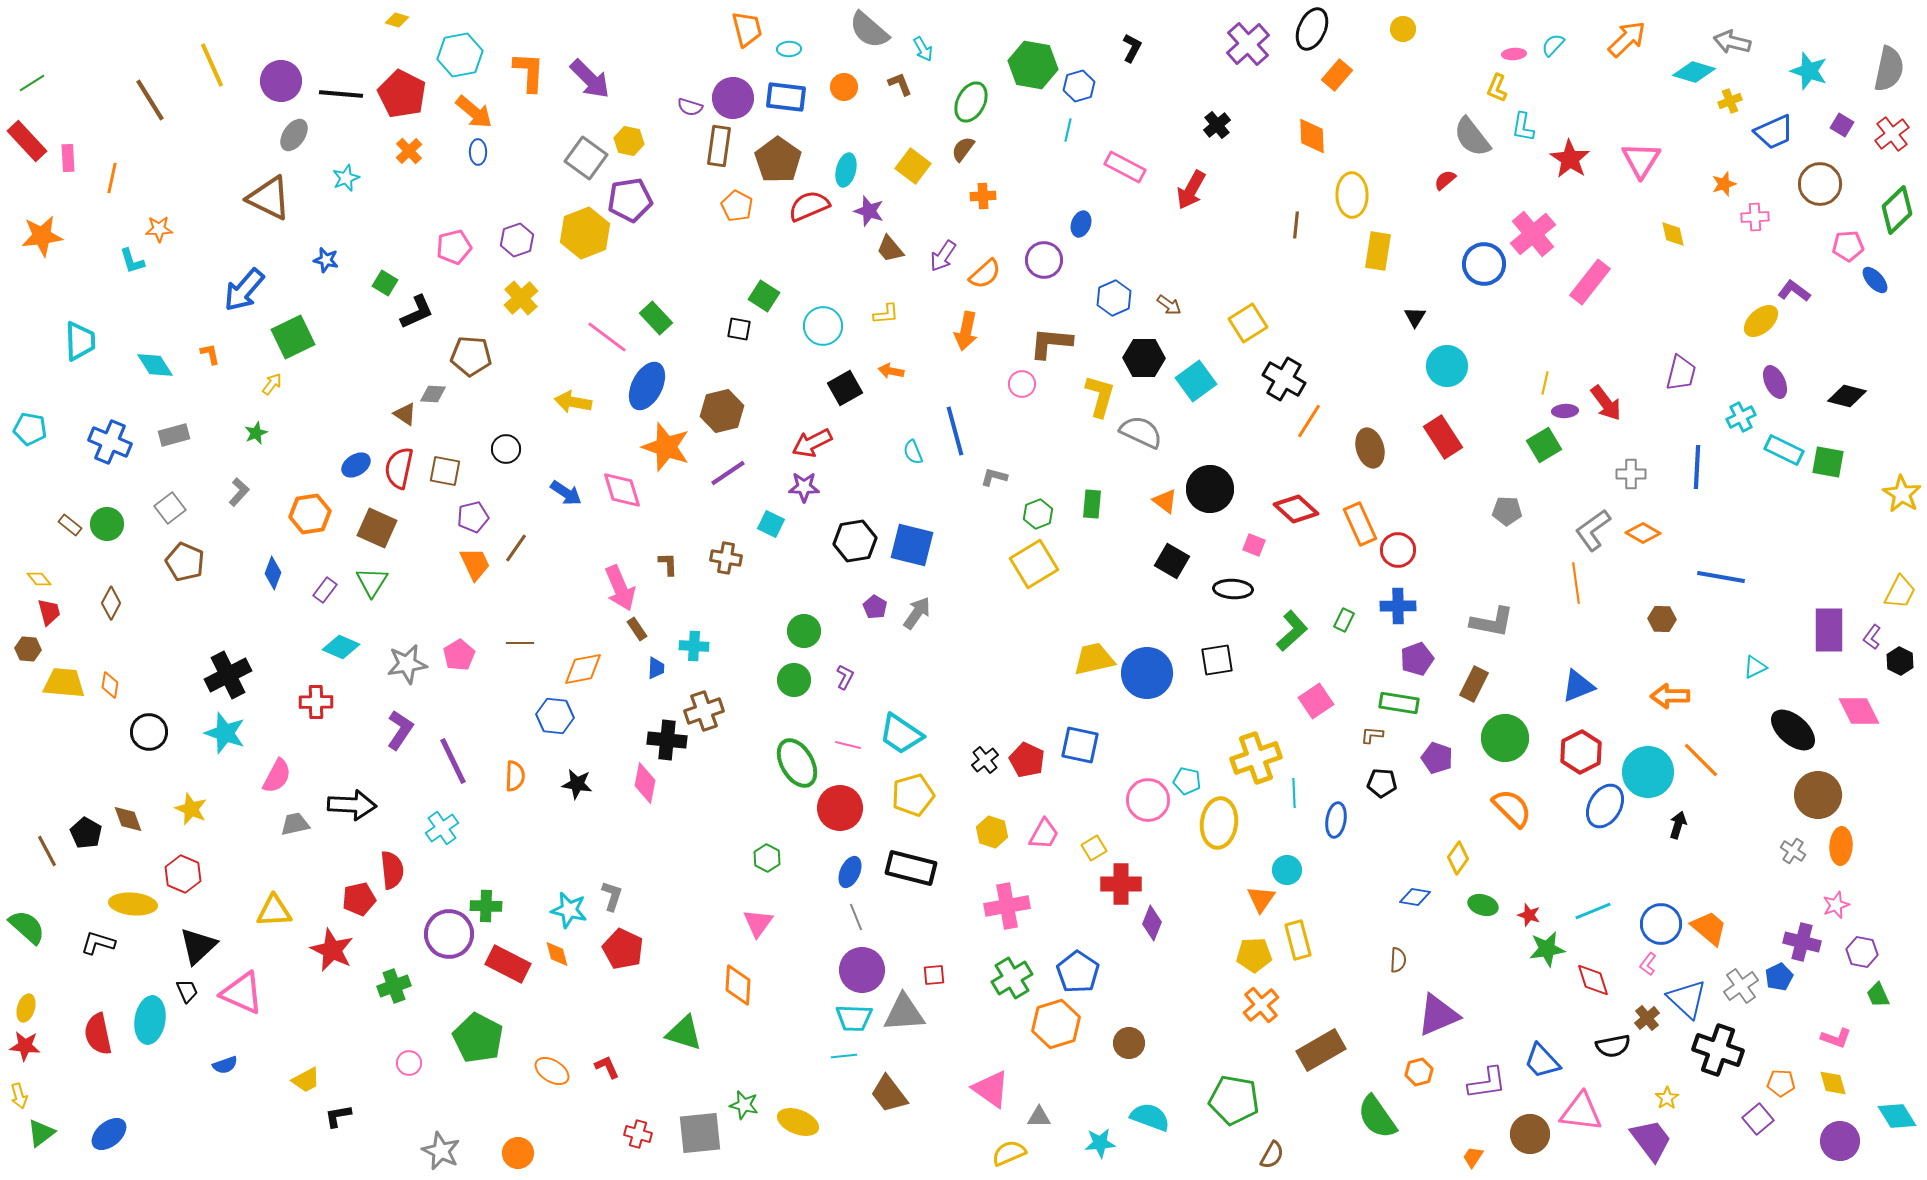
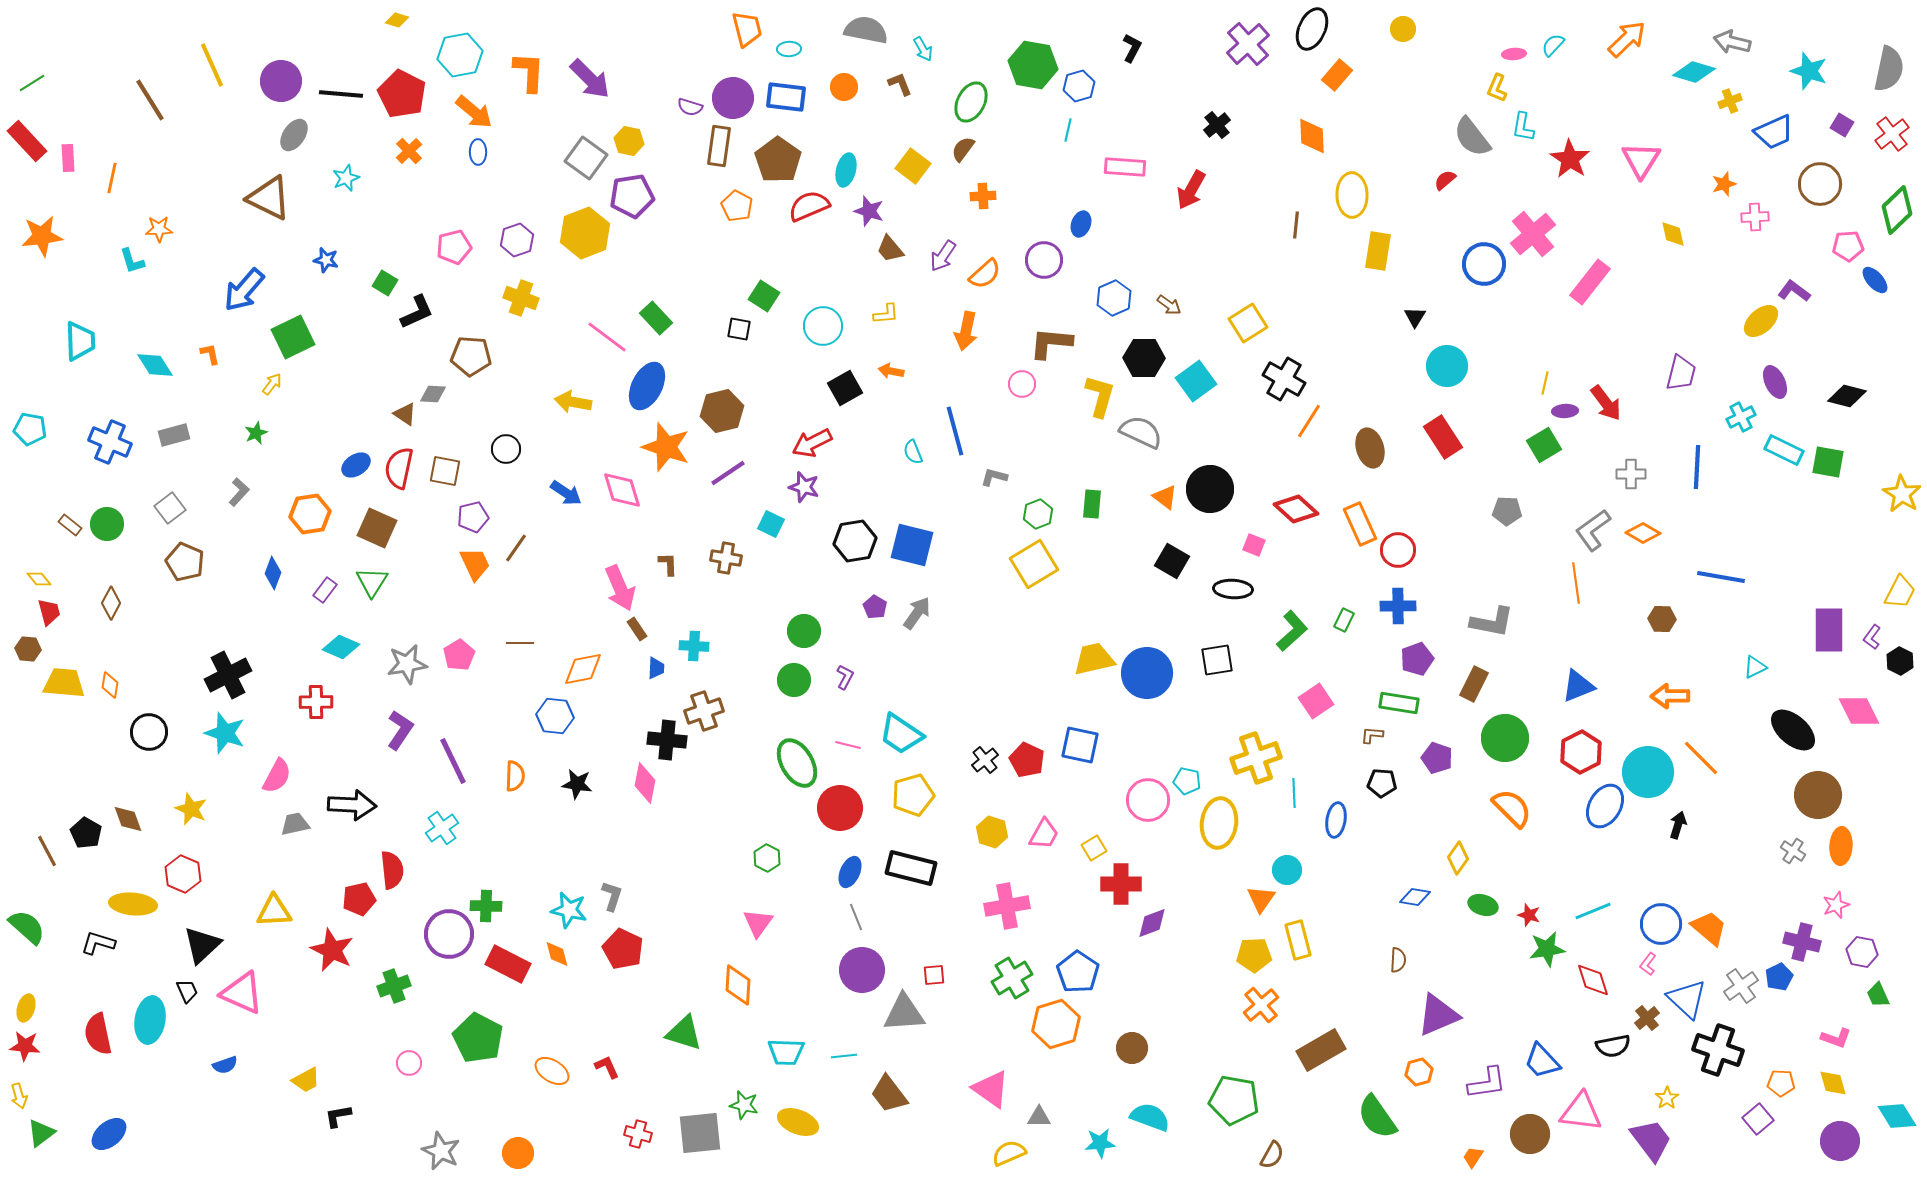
gray semicircle at (869, 30): moved 3 px left; rotated 150 degrees clockwise
pink rectangle at (1125, 167): rotated 24 degrees counterclockwise
purple pentagon at (630, 200): moved 2 px right, 4 px up
yellow cross at (521, 298): rotated 28 degrees counterclockwise
purple star at (804, 487): rotated 16 degrees clockwise
orange triangle at (1165, 501): moved 4 px up
orange line at (1701, 760): moved 2 px up
purple diamond at (1152, 923): rotated 48 degrees clockwise
black triangle at (198, 946): moved 4 px right, 1 px up
cyan trapezoid at (854, 1018): moved 68 px left, 34 px down
brown circle at (1129, 1043): moved 3 px right, 5 px down
